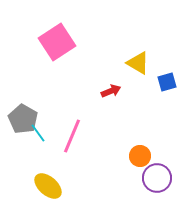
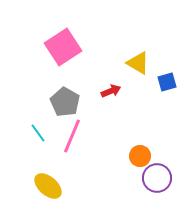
pink square: moved 6 px right, 5 px down
gray pentagon: moved 42 px right, 17 px up
